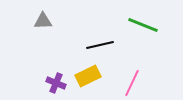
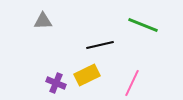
yellow rectangle: moved 1 px left, 1 px up
